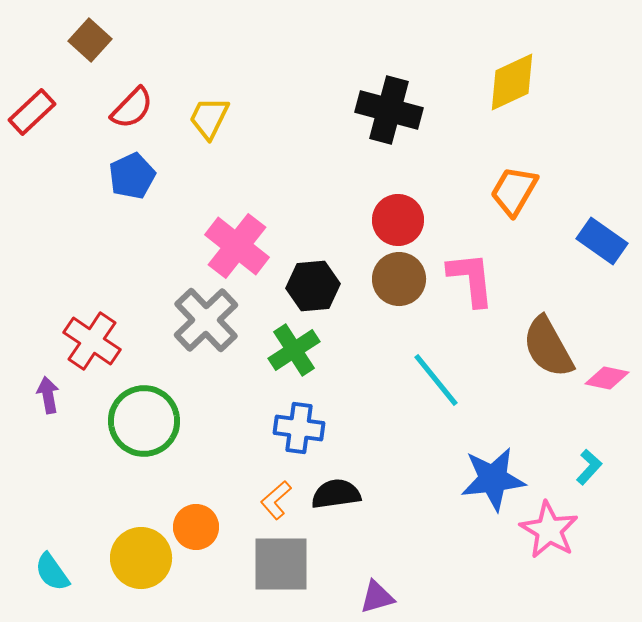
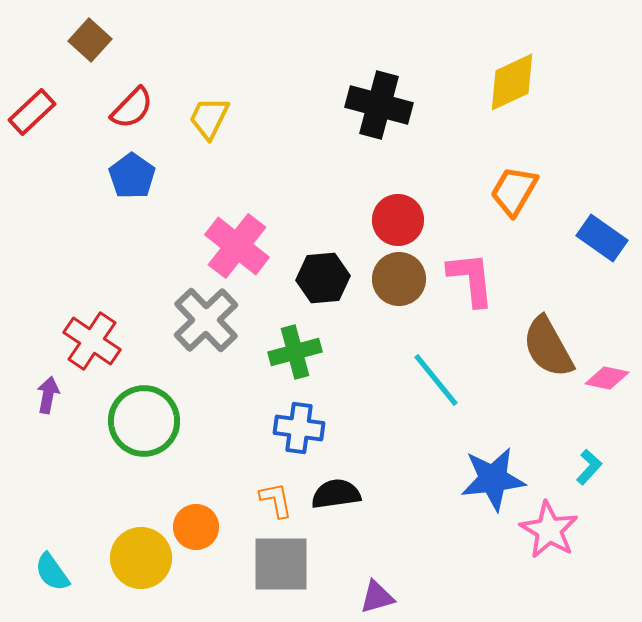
black cross: moved 10 px left, 5 px up
blue pentagon: rotated 12 degrees counterclockwise
blue rectangle: moved 3 px up
black hexagon: moved 10 px right, 8 px up
green cross: moved 1 px right, 2 px down; rotated 18 degrees clockwise
purple arrow: rotated 21 degrees clockwise
orange L-shape: rotated 120 degrees clockwise
